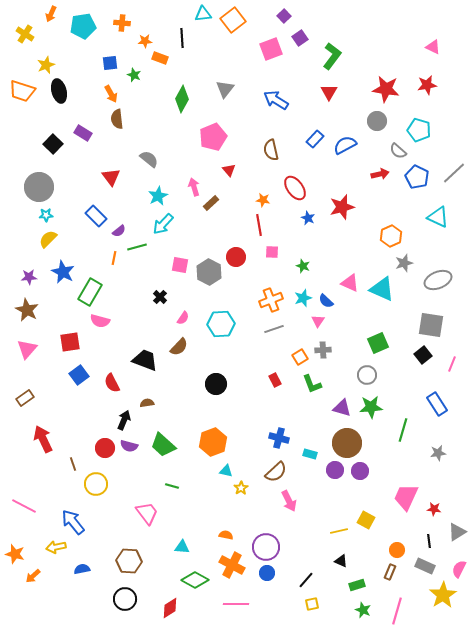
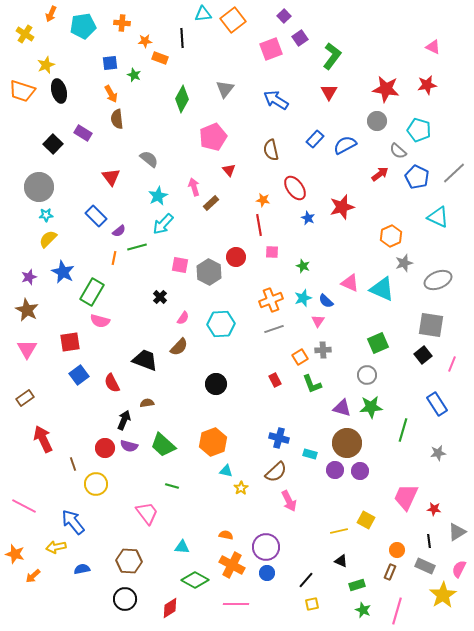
red arrow at (380, 174): rotated 24 degrees counterclockwise
purple star at (29, 277): rotated 14 degrees counterclockwise
green rectangle at (90, 292): moved 2 px right
pink triangle at (27, 349): rotated 10 degrees counterclockwise
